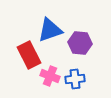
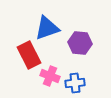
blue triangle: moved 3 px left, 2 px up
blue cross: moved 4 px down
